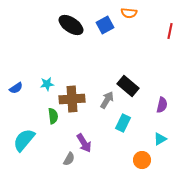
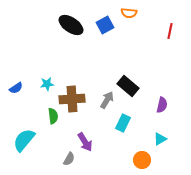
purple arrow: moved 1 px right, 1 px up
